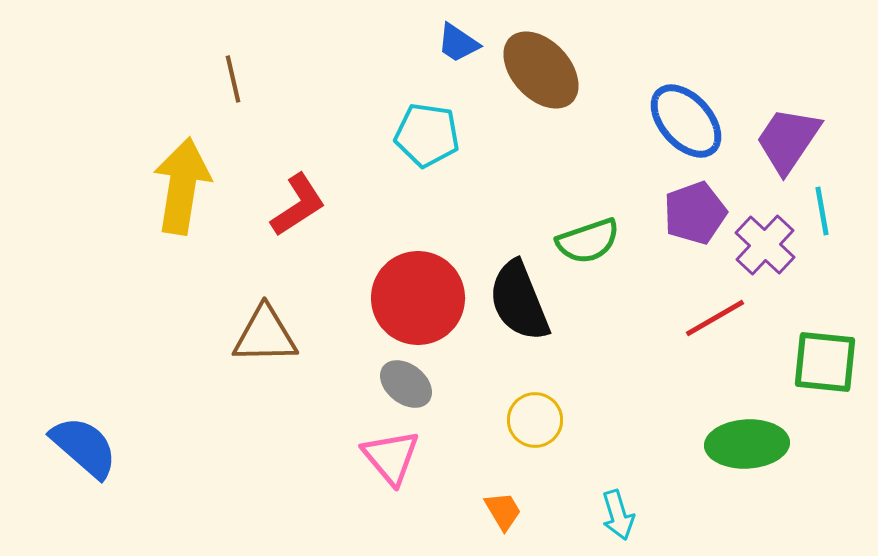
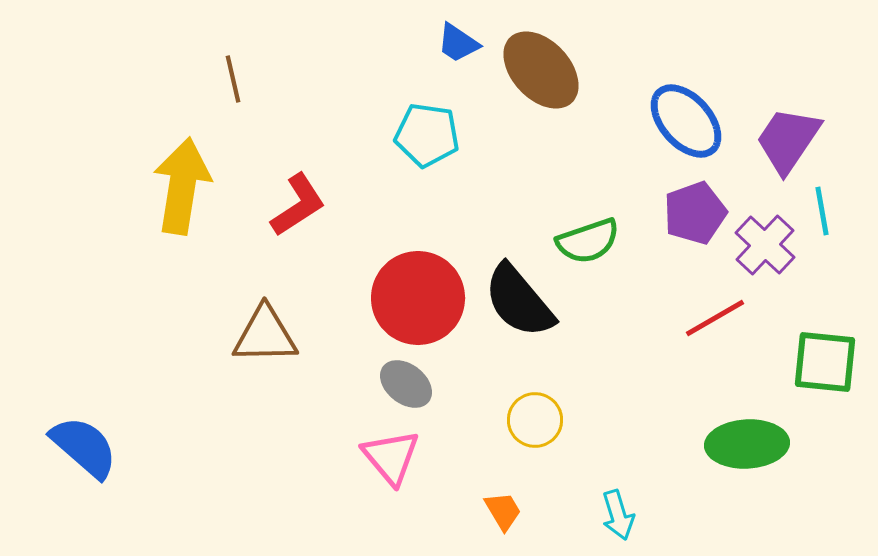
black semicircle: rotated 18 degrees counterclockwise
